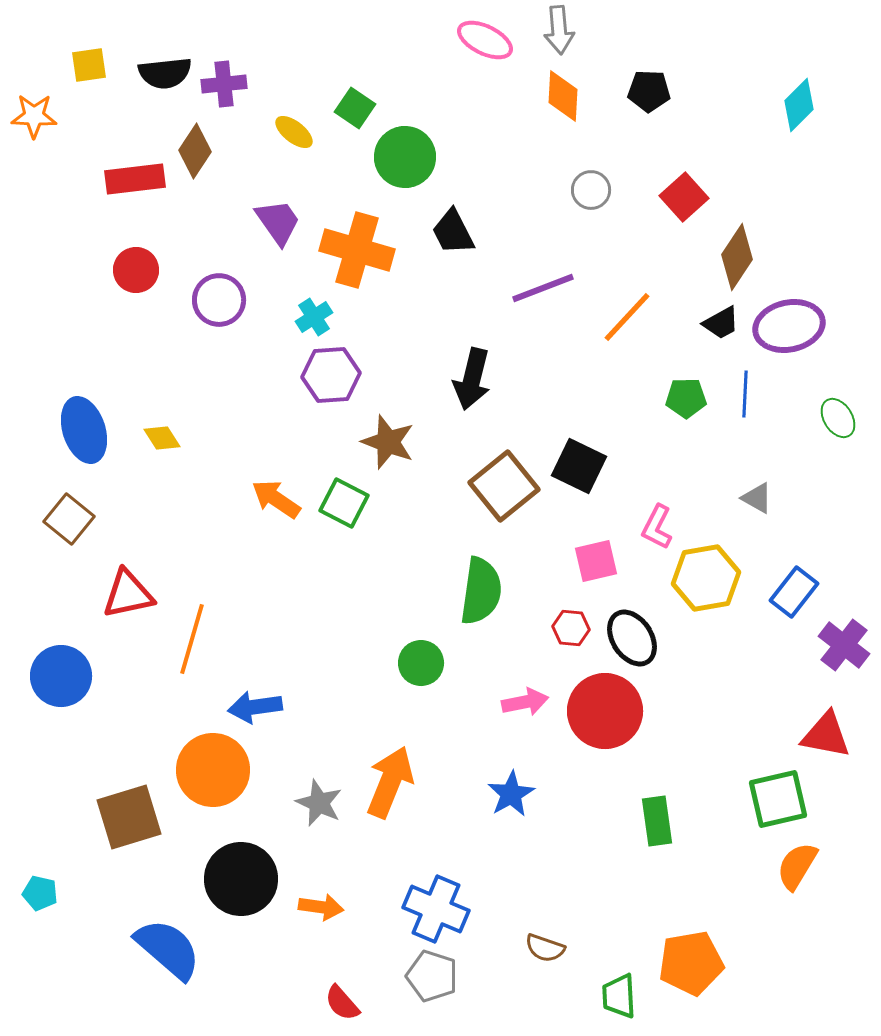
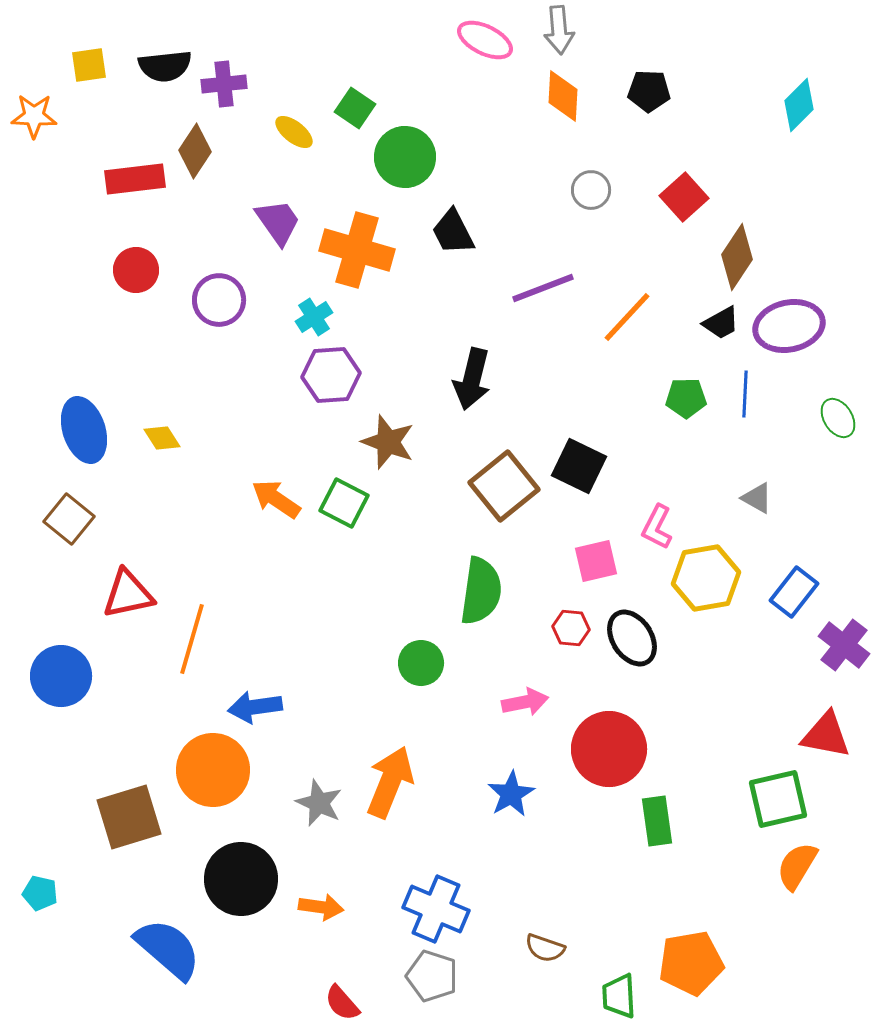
black semicircle at (165, 73): moved 7 px up
red circle at (605, 711): moved 4 px right, 38 px down
